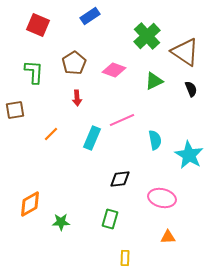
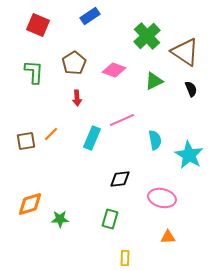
brown square: moved 11 px right, 31 px down
orange diamond: rotated 12 degrees clockwise
green star: moved 1 px left, 3 px up
